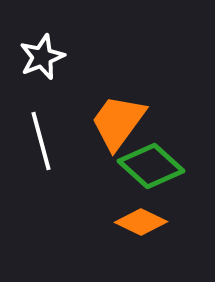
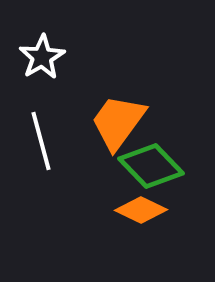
white star: rotated 9 degrees counterclockwise
green diamond: rotated 4 degrees clockwise
orange diamond: moved 12 px up
